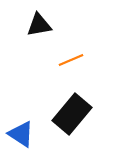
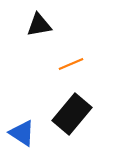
orange line: moved 4 px down
blue triangle: moved 1 px right, 1 px up
